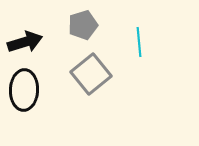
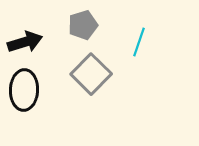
cyan line: rotated 24 degrees clockwise
gray square: rotated 6 degrees counterclockwise
